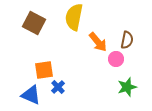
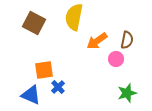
orange arrow: moved 1 px left, 1 px up; rotated 95 degrees clockwise
green star: moved 6 px down
